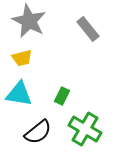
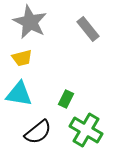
gray star: moved 1 px right, 1 px down
green rectangle: moved 4 px right, 3 px down
green cross: moved 1 px right, 1 px down
